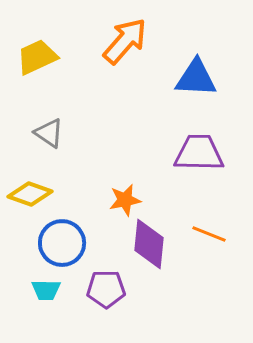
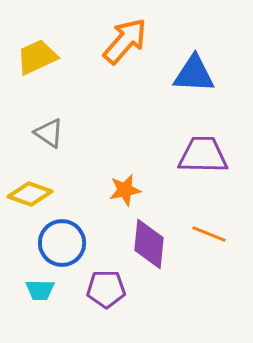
blue triangle: moved 2 px left, 4 px up
purple trapezoid: moved 4 px right, 2 px down
orange star: moved 10 px up
cyan trapezoid: moved 6 px left
